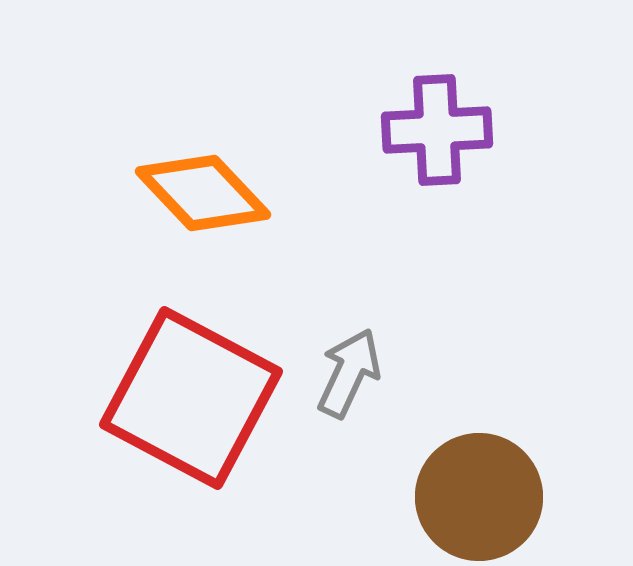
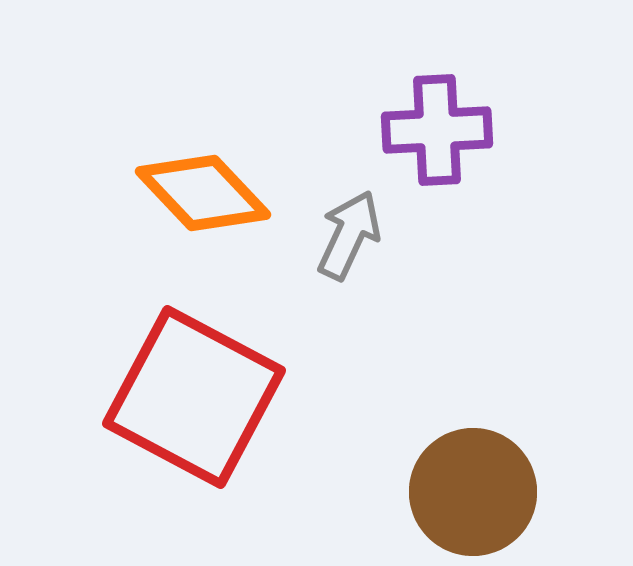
gray arrow: moved 138 px up
red square: moved 3 px right, 1 px up
brown circle: moved 6 px left, 5 px up
